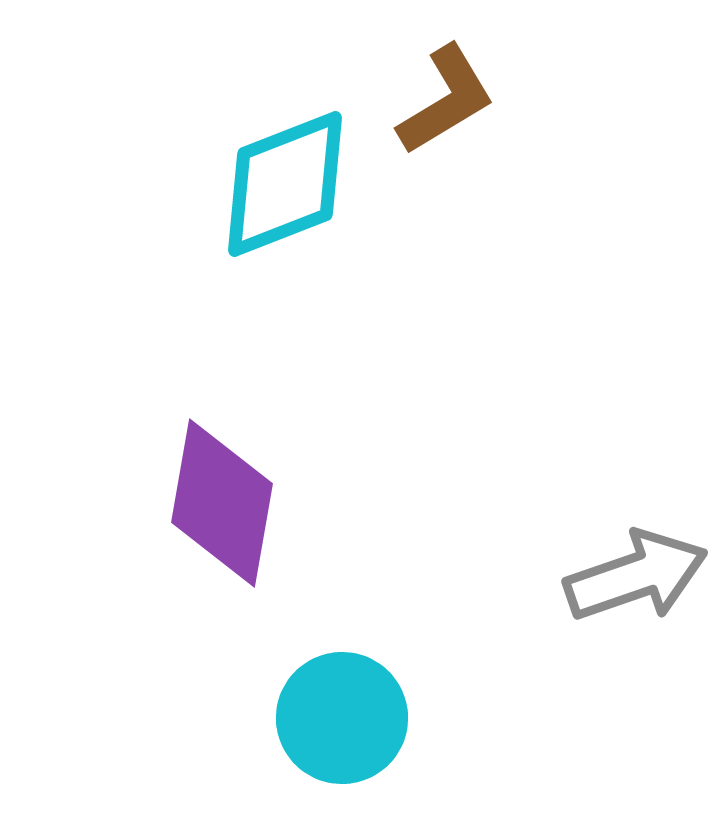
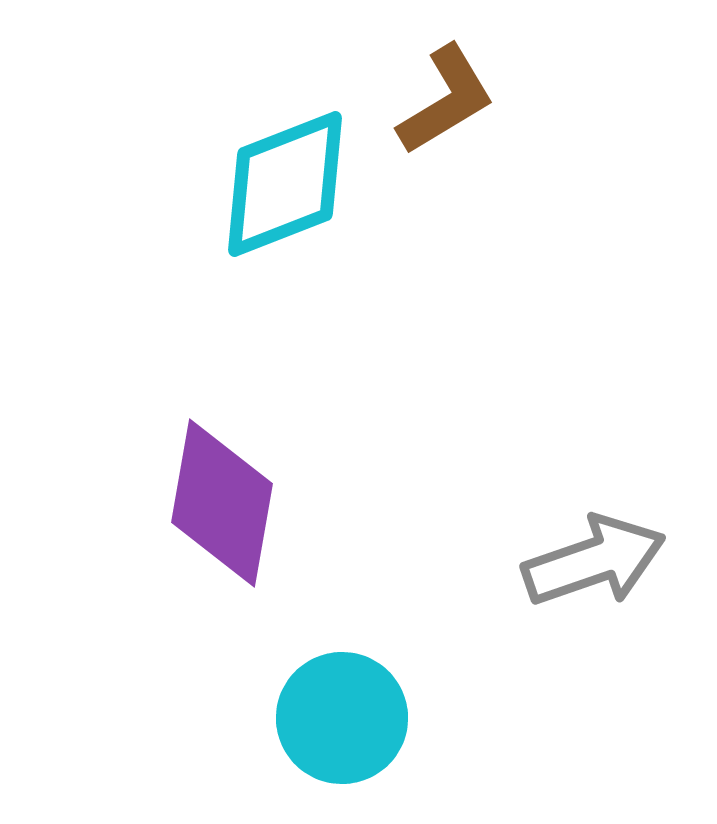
gray arrow: moved 42 px left, 15 px up
